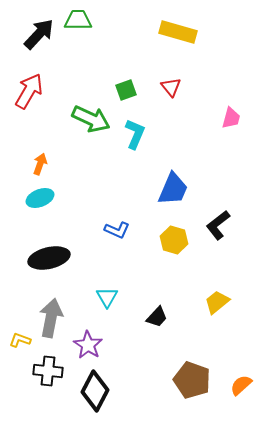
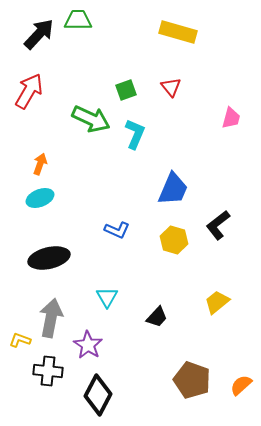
black diamond: moved 3 px right, 4 px down
